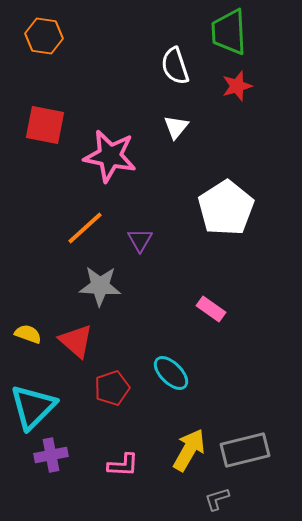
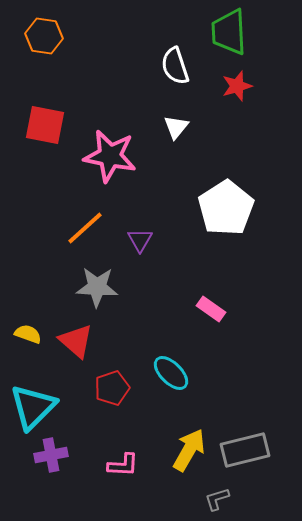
gray star: moved 3 px left, 1 px down
